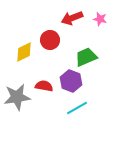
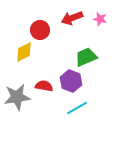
red circle: moved 10 px left, 10 px up
